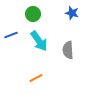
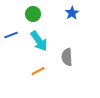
blue star: rotated 24 degrees clockwise
gray semicircle: moved 1 px left, 7 px down
orange line: moved 2 px right, 7 px up
